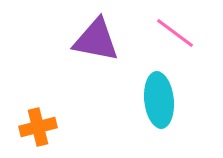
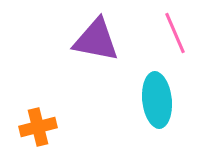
pink line: rotated 30 degrees clockwise
cyan ellipse: moved 2 px left
